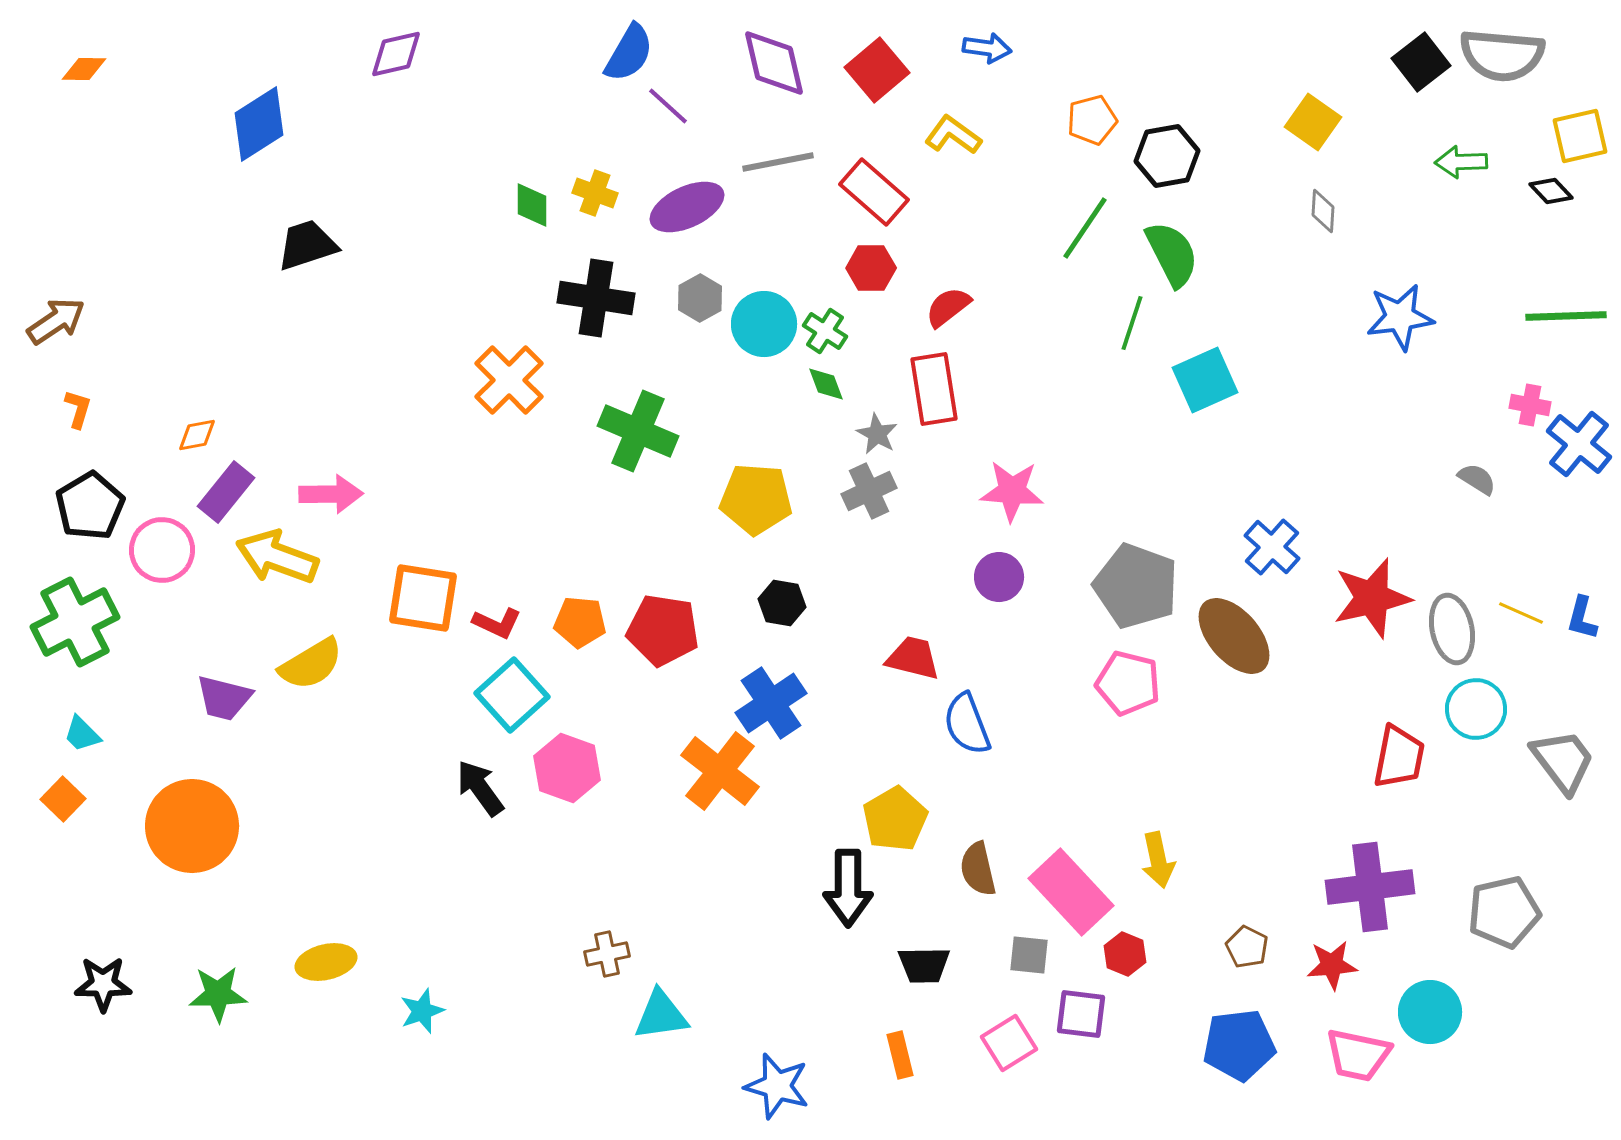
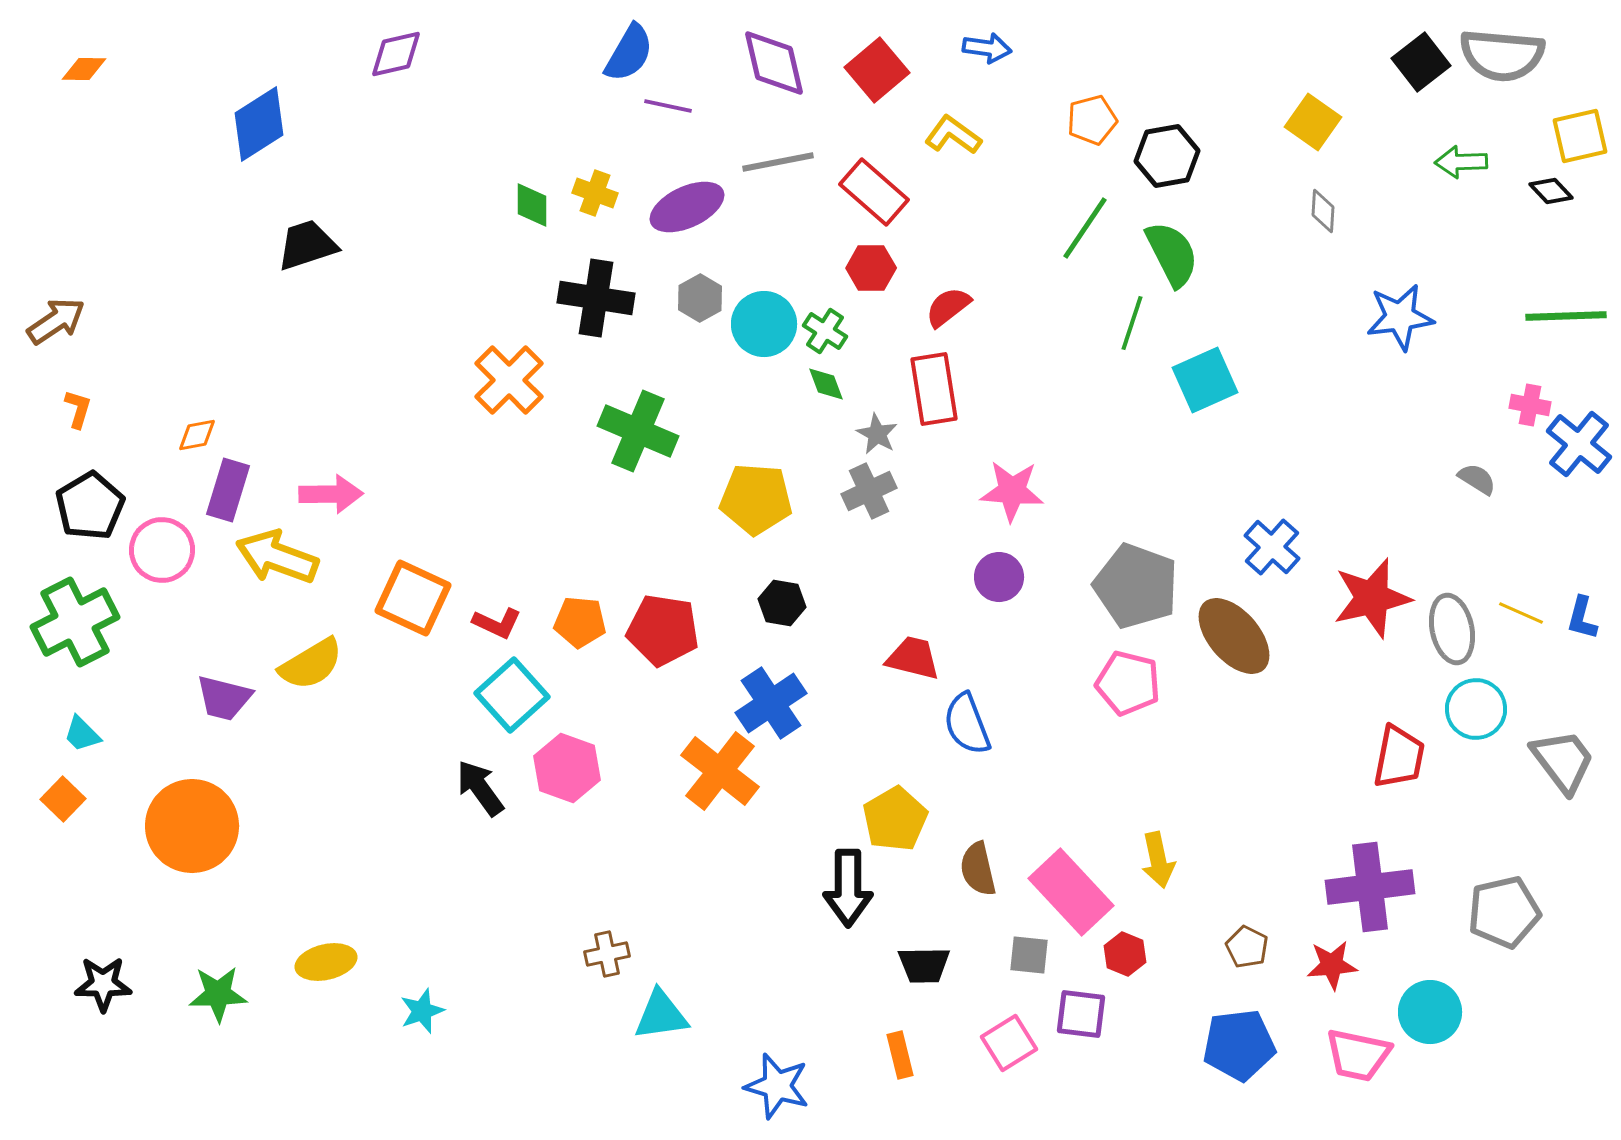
purple line at (668, 106): rotated 30 degrees counterclockwise
purple rectangle at (226, 492): moved 2 px right, 2 px up; rotated 22 degrees counterclockwise
orange square at (423, 598): moved 10 px left; rotated 16 degrees clockwise
